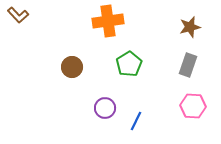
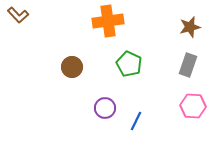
green pentagon: rotated 15 degrees counterclockwise
